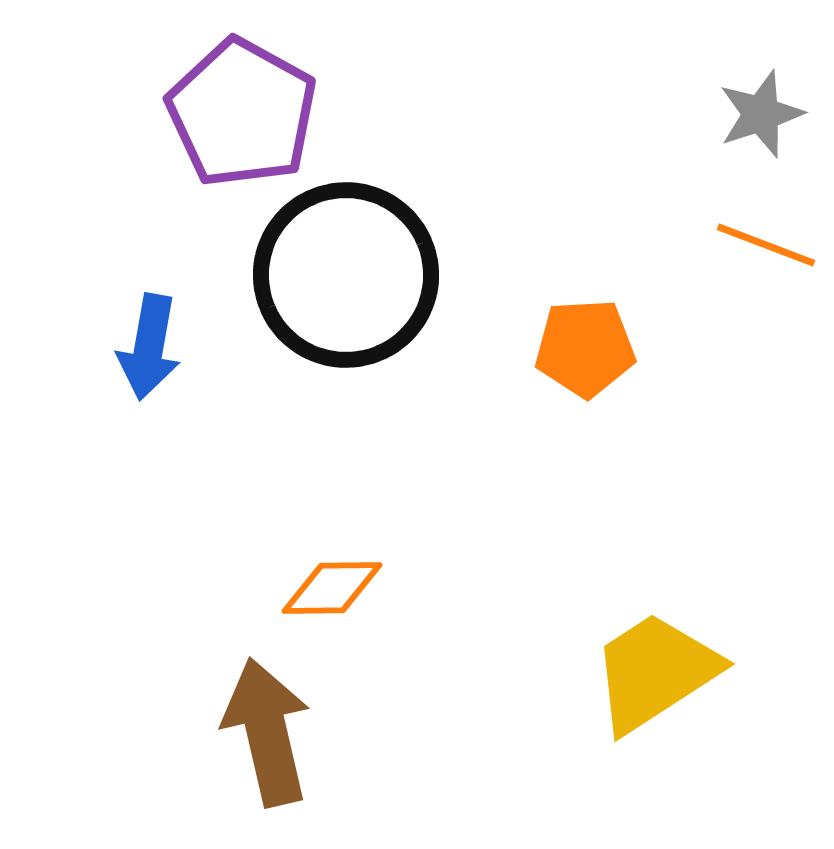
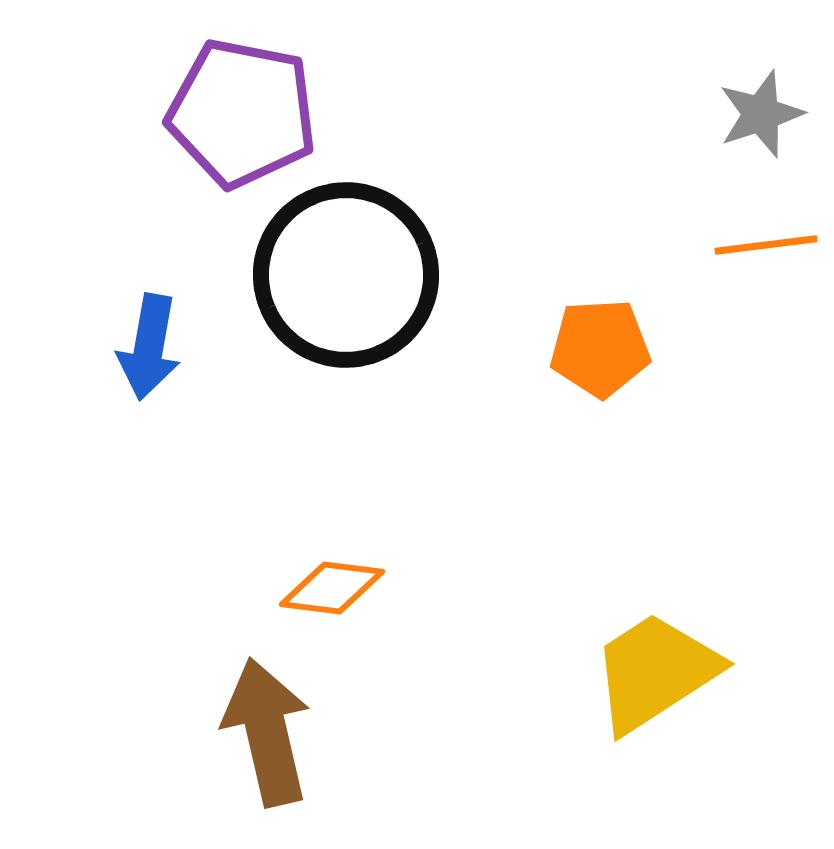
purple pentagon: rotated 18 degrees counterclockwise
orange line: rotated 28 degrees counterclockwise
orange pentagon: moved 15 px right
orange diamond: rotated 8 degrees clockwise
